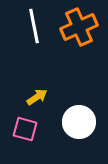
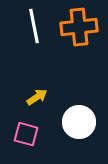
orange cross: rotated 18 degrees clockwise
pink square: moved 1 px right, 5 px down
